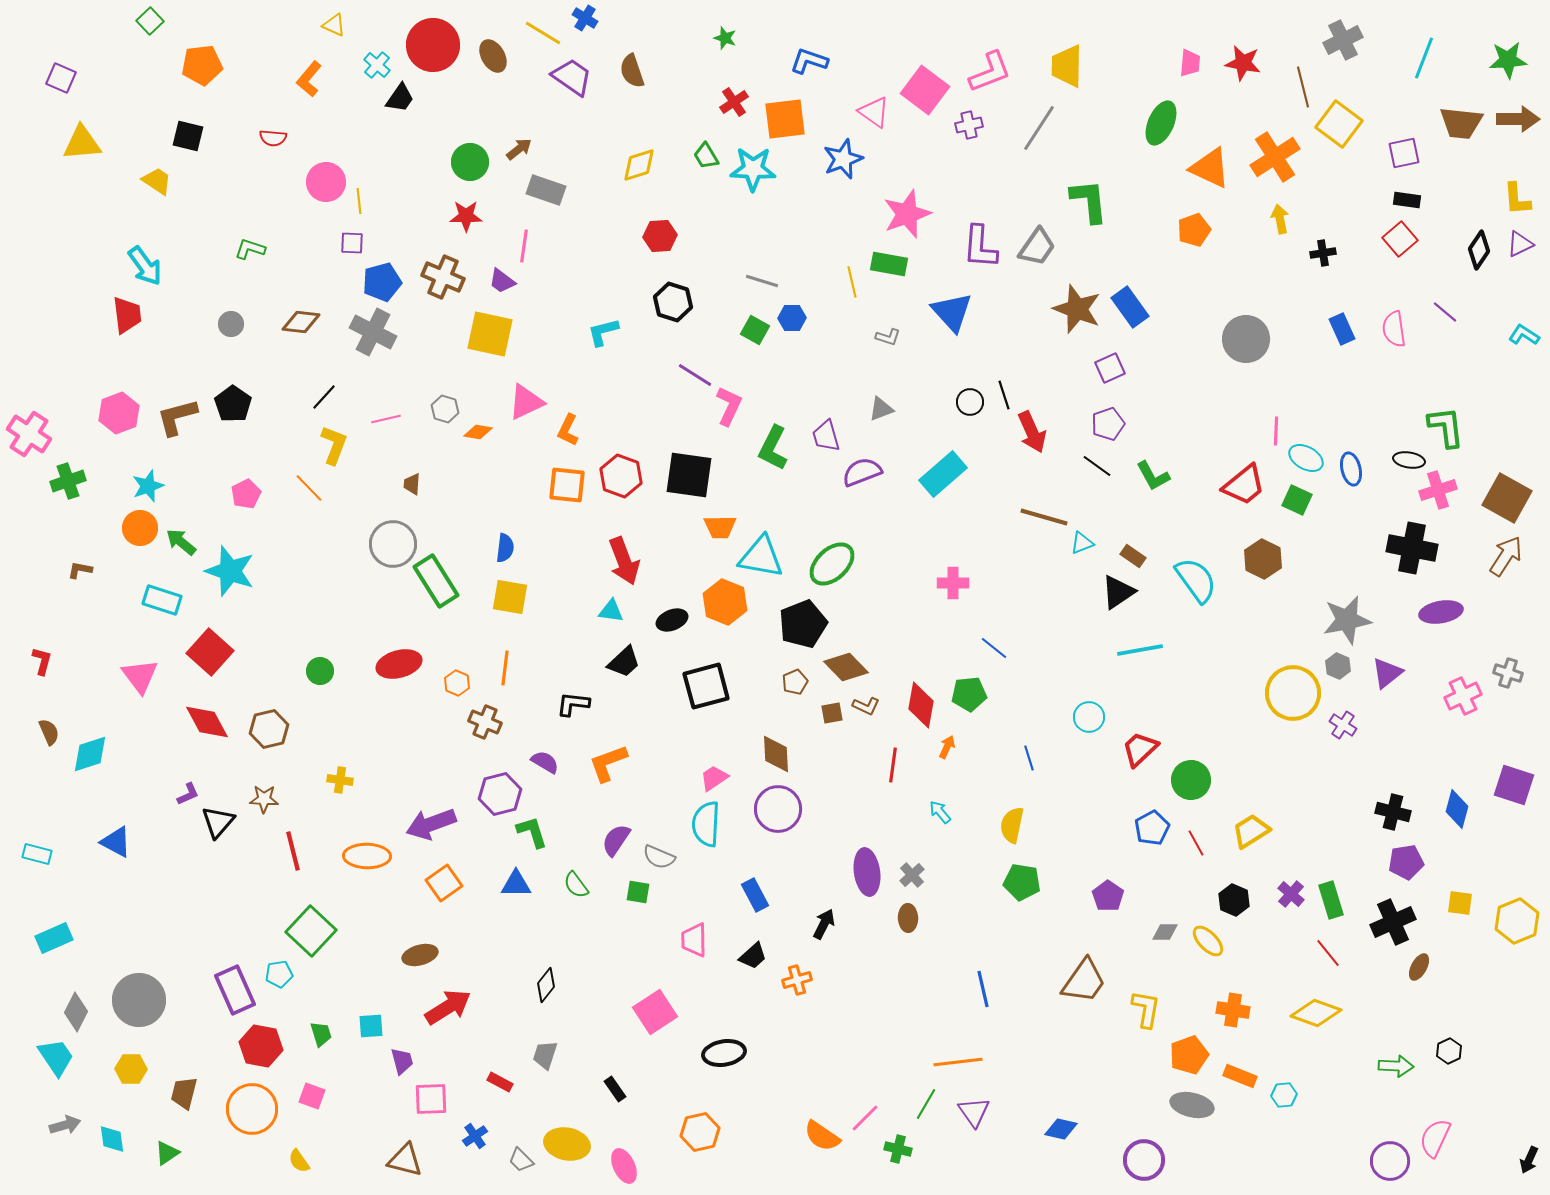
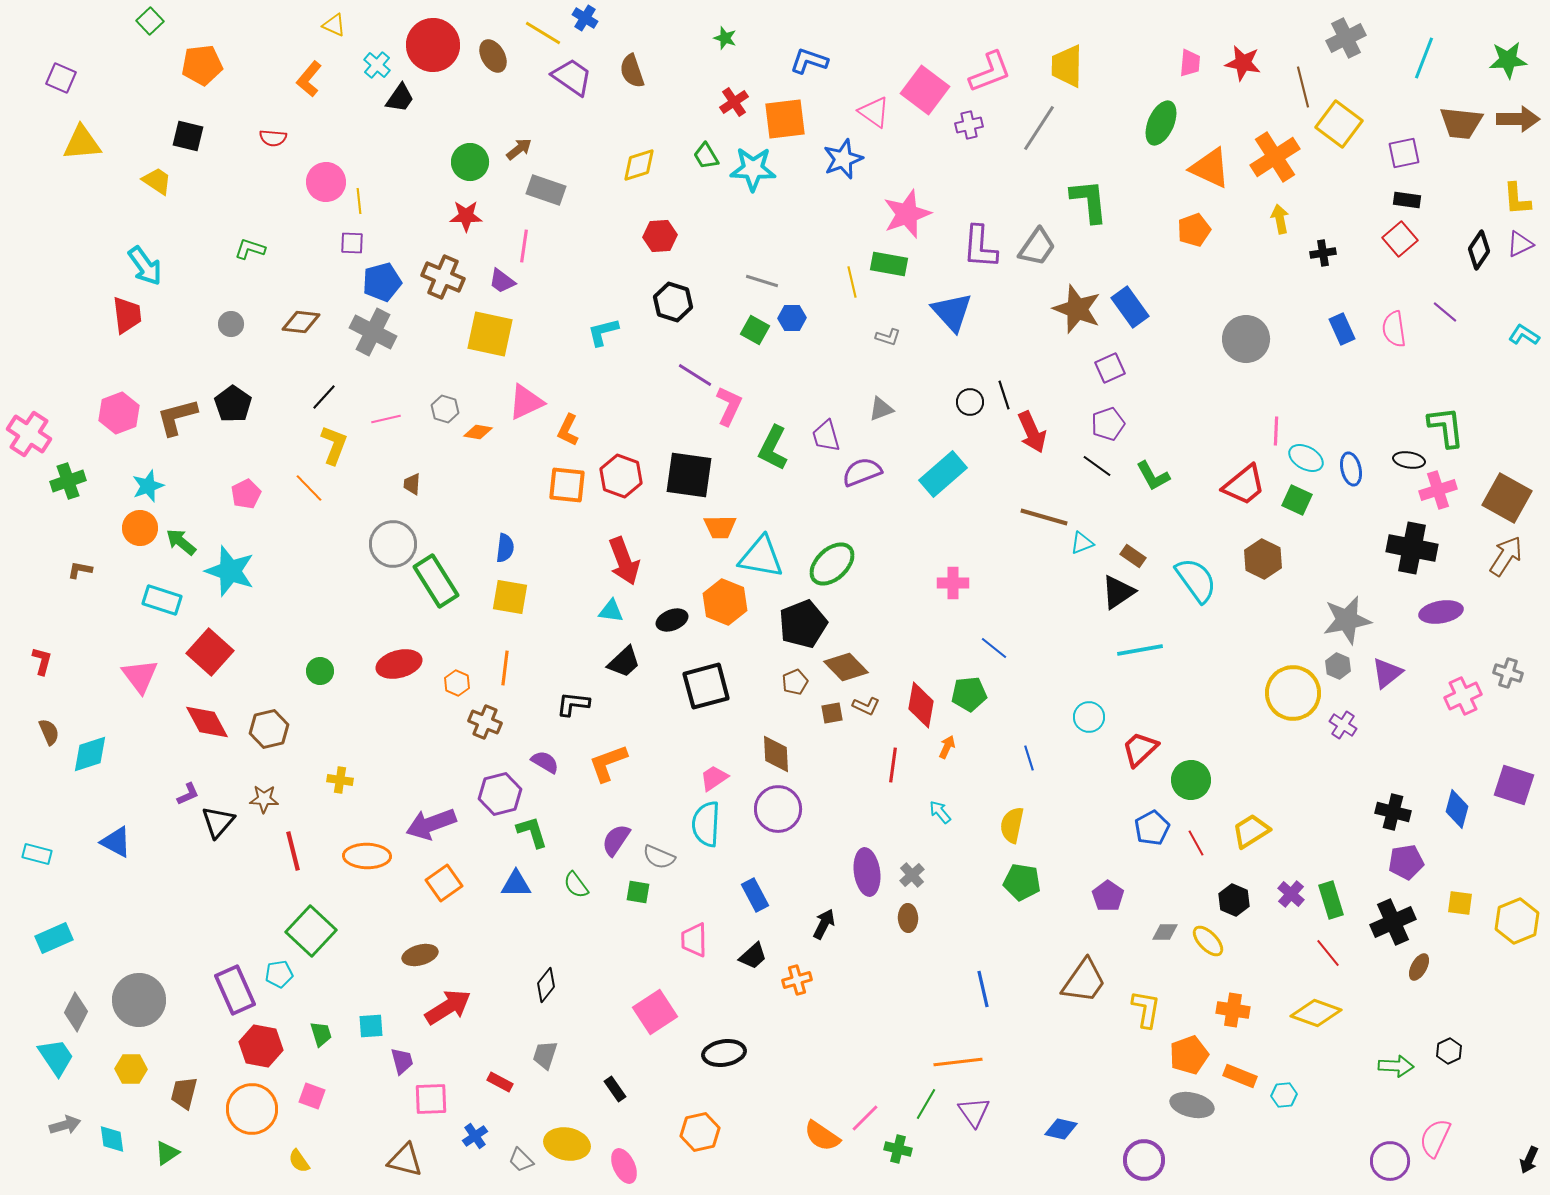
gray cross at (1343, 40): moved 3 px right, 2 px up
